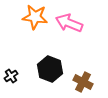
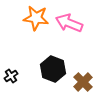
orange star: moved 1 px right, 1 px down
black hexagon: moved 3 px right
brown cross: rotated 18 degrees clockwise
